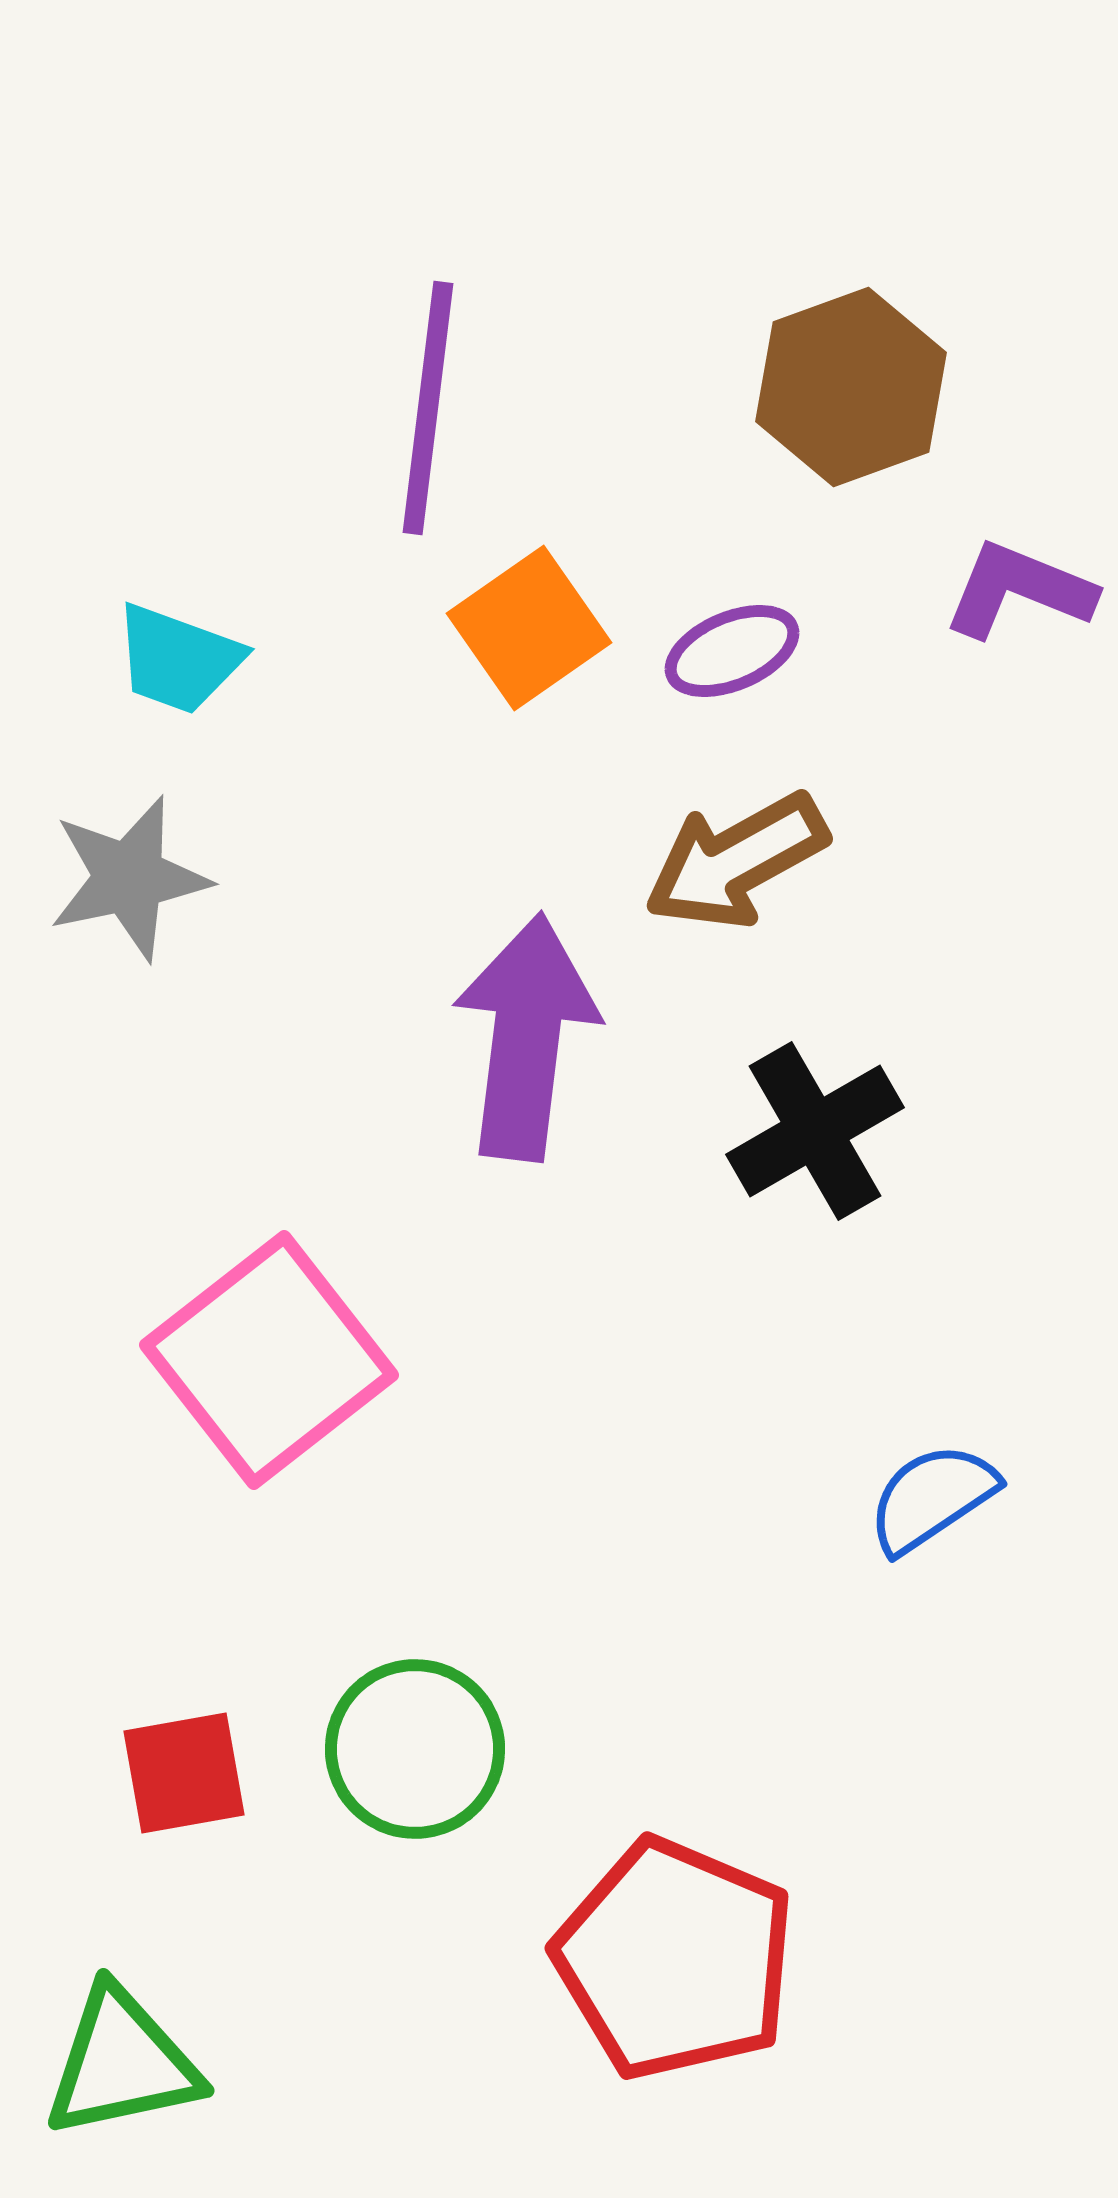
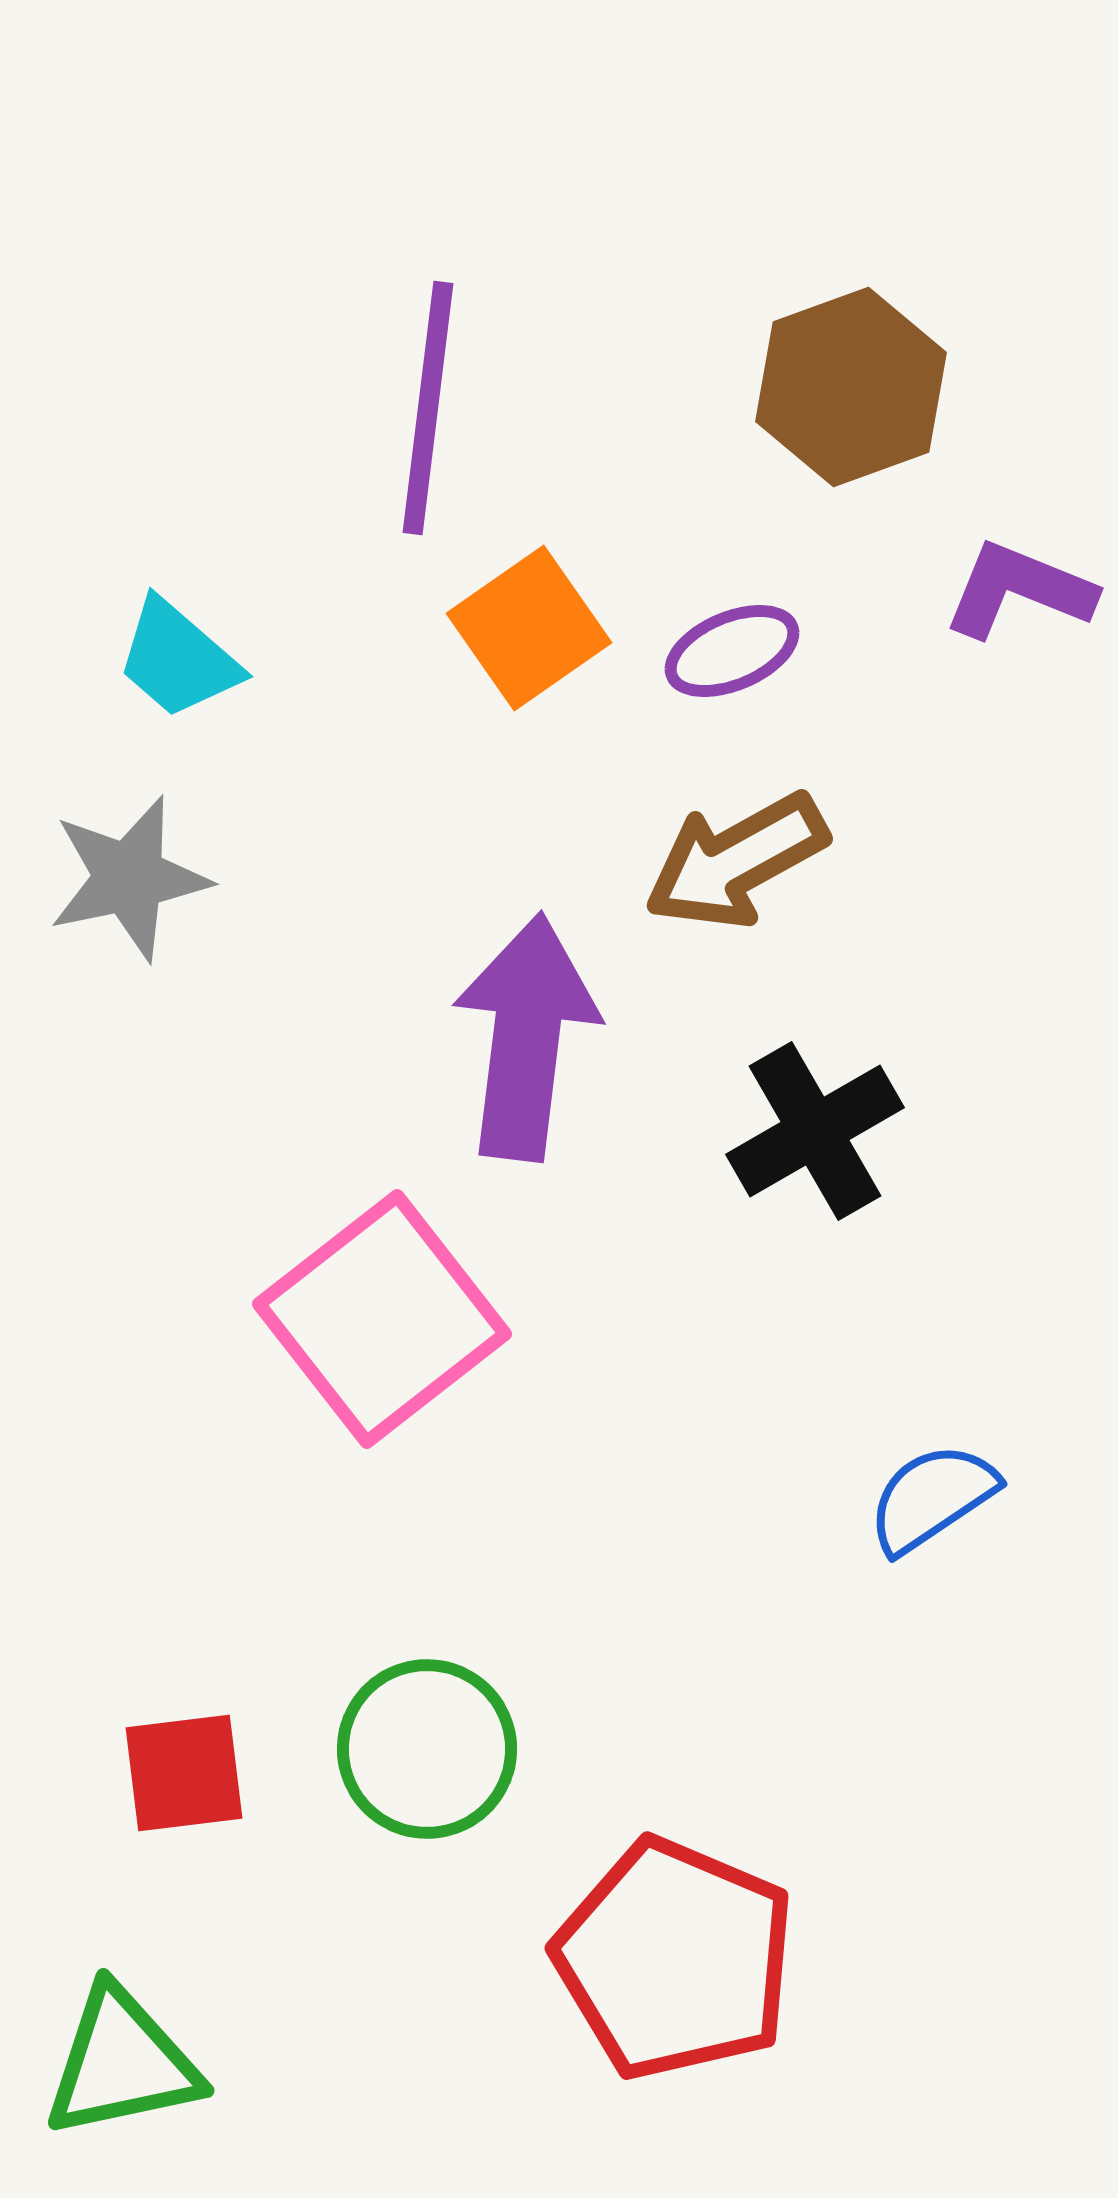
cyan trapezoid: rotated 21 degrees clockwise
pink square: moved 113 px right, 41 px up
green circle: moved 12 px right
red square: rotated 3 degrees clockwise
